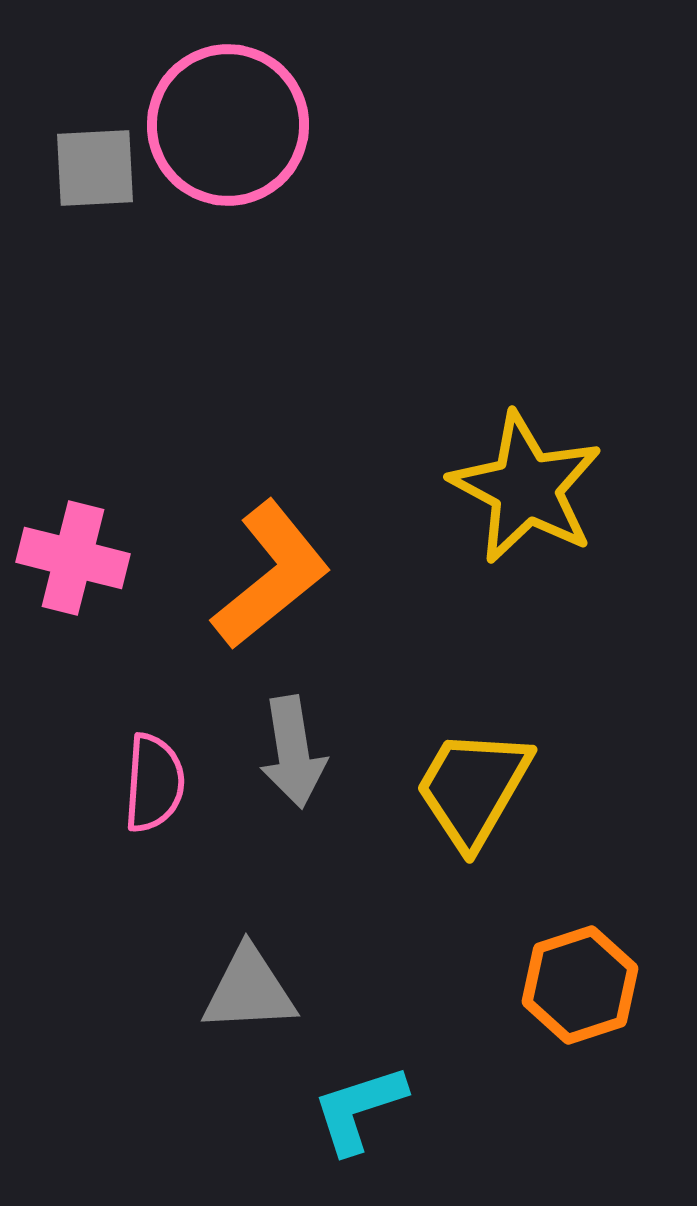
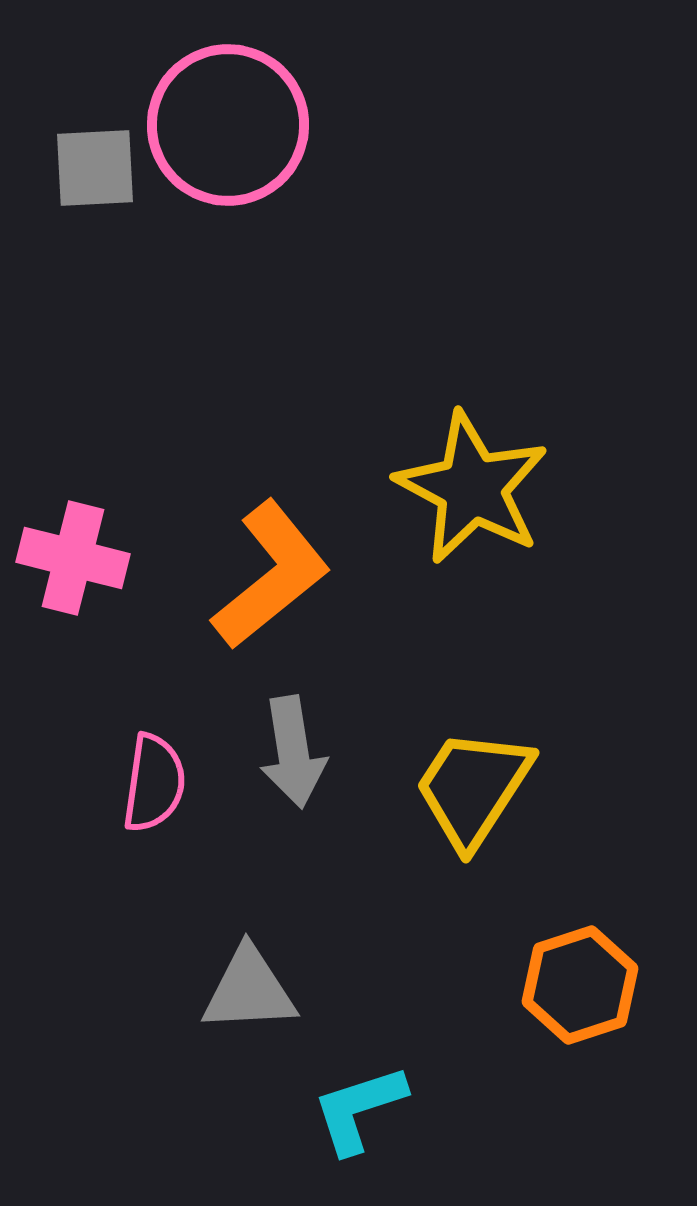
yellow star: moved 54 px left
pink semicircle: rotated 4 degrees clockwise
yellow trapezoid: rotated 3 degrees clockwise
